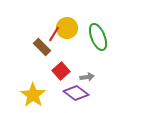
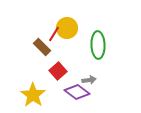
green ellipse: moved 8 px down; rotated 20 degrees clockwise
red square: moved 3 px left
gray arrow: moved 2 px right, 3 px down
purple diamond: moved 1 px right, 1 px up
